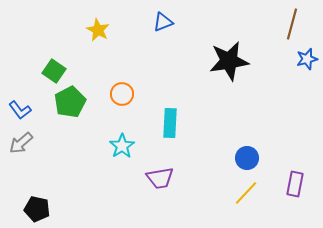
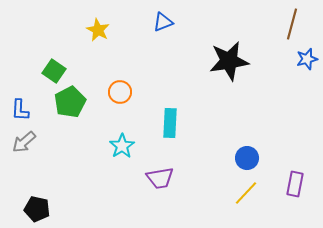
orange circle: moved 2 px left, 2 px up
blue L-shape: rotated 40 degrees clockwise
gray arrow: moved 3 px right, 1 px up
